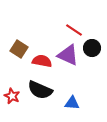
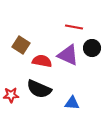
red line: moved 3 px up; rotated 24 degrees counterclockwise
brown square: moved 2 px right, 4 px up
black semicircle: moved 1 px left, 1 px up
red star: moved 1 px left, 1 px up; rotated 28 degrees counterclockwise
